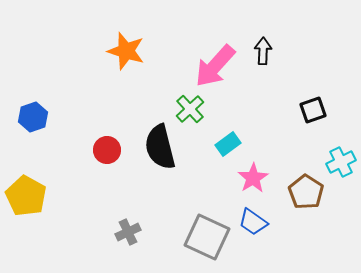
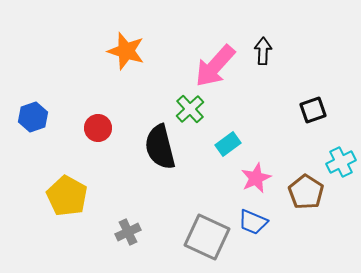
red circle: moved 9 px left, 22 px up
pink star: moved 3 px right; rotated 8 degrees clockwise
yellow pentagon: moved 41 px right
blue trapezoid: rotated 12 degrees counterclockwise
